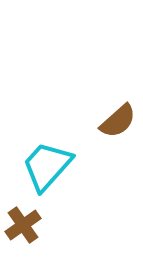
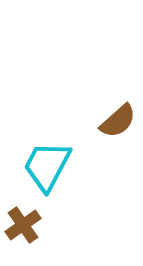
cyan trapezoid: rotated 14 degrees counterclockwise
